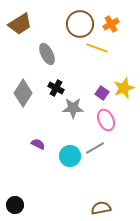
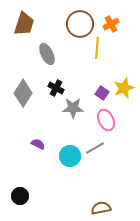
brown trapezoid: moved 4 px right; rotated 40 degrees counterclockwise
yellow line: rotated 75 degrees clockwise
black circle: moved 5 px right, 9 px up
